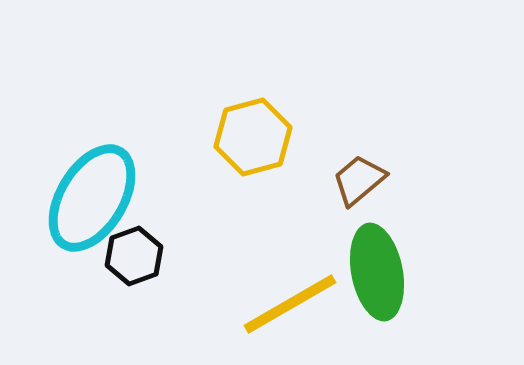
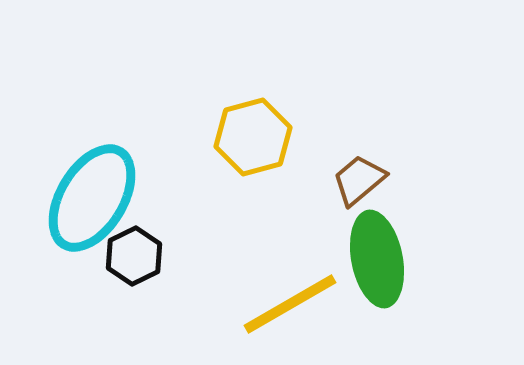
black hexagon: rotated 6 degrees counterclockwise
green ellipse: moved 13 px up
